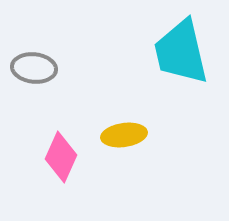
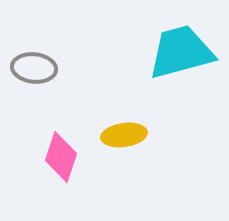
cyan trapezoid: rotated 88 degrees clockwise
pink diamond: rotated 6 degrees counterclockwise
